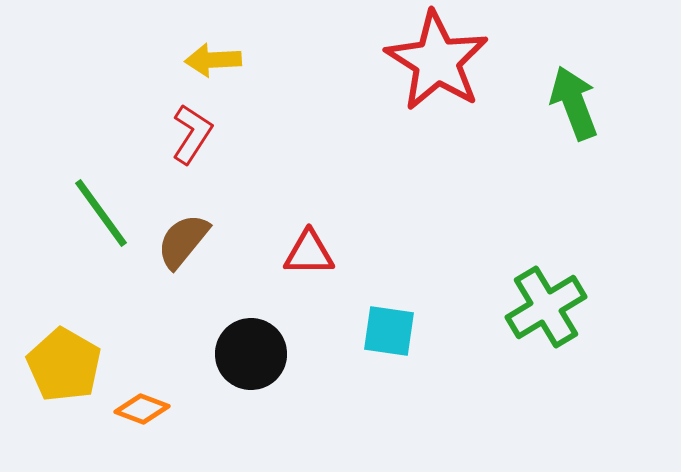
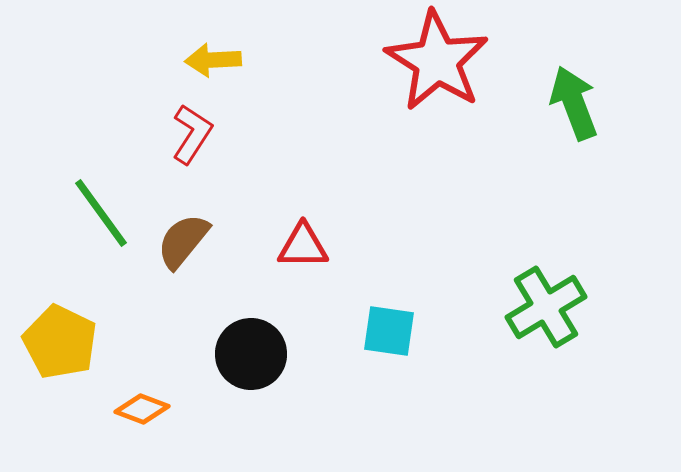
red triangle: moved 6 px left, 7 px up
yellow pentagon: moved 4 px left, 23 px up; rotated 4 degrees counterclockwise
